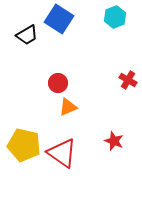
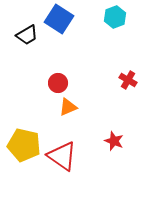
red triangle: moved 3 px down
